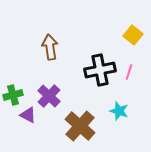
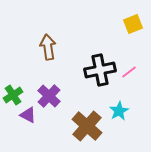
yellow square: moved 11 px up; rotated 30 degrees clockwise
brown arrow: moved 2 px left
pink line: rotated 35 degrees clockwise
green cross: rotated 18 degrees counterclockwise
cyan star: rotated 24 degrees clockwise
brown cross: moved 7 px right
